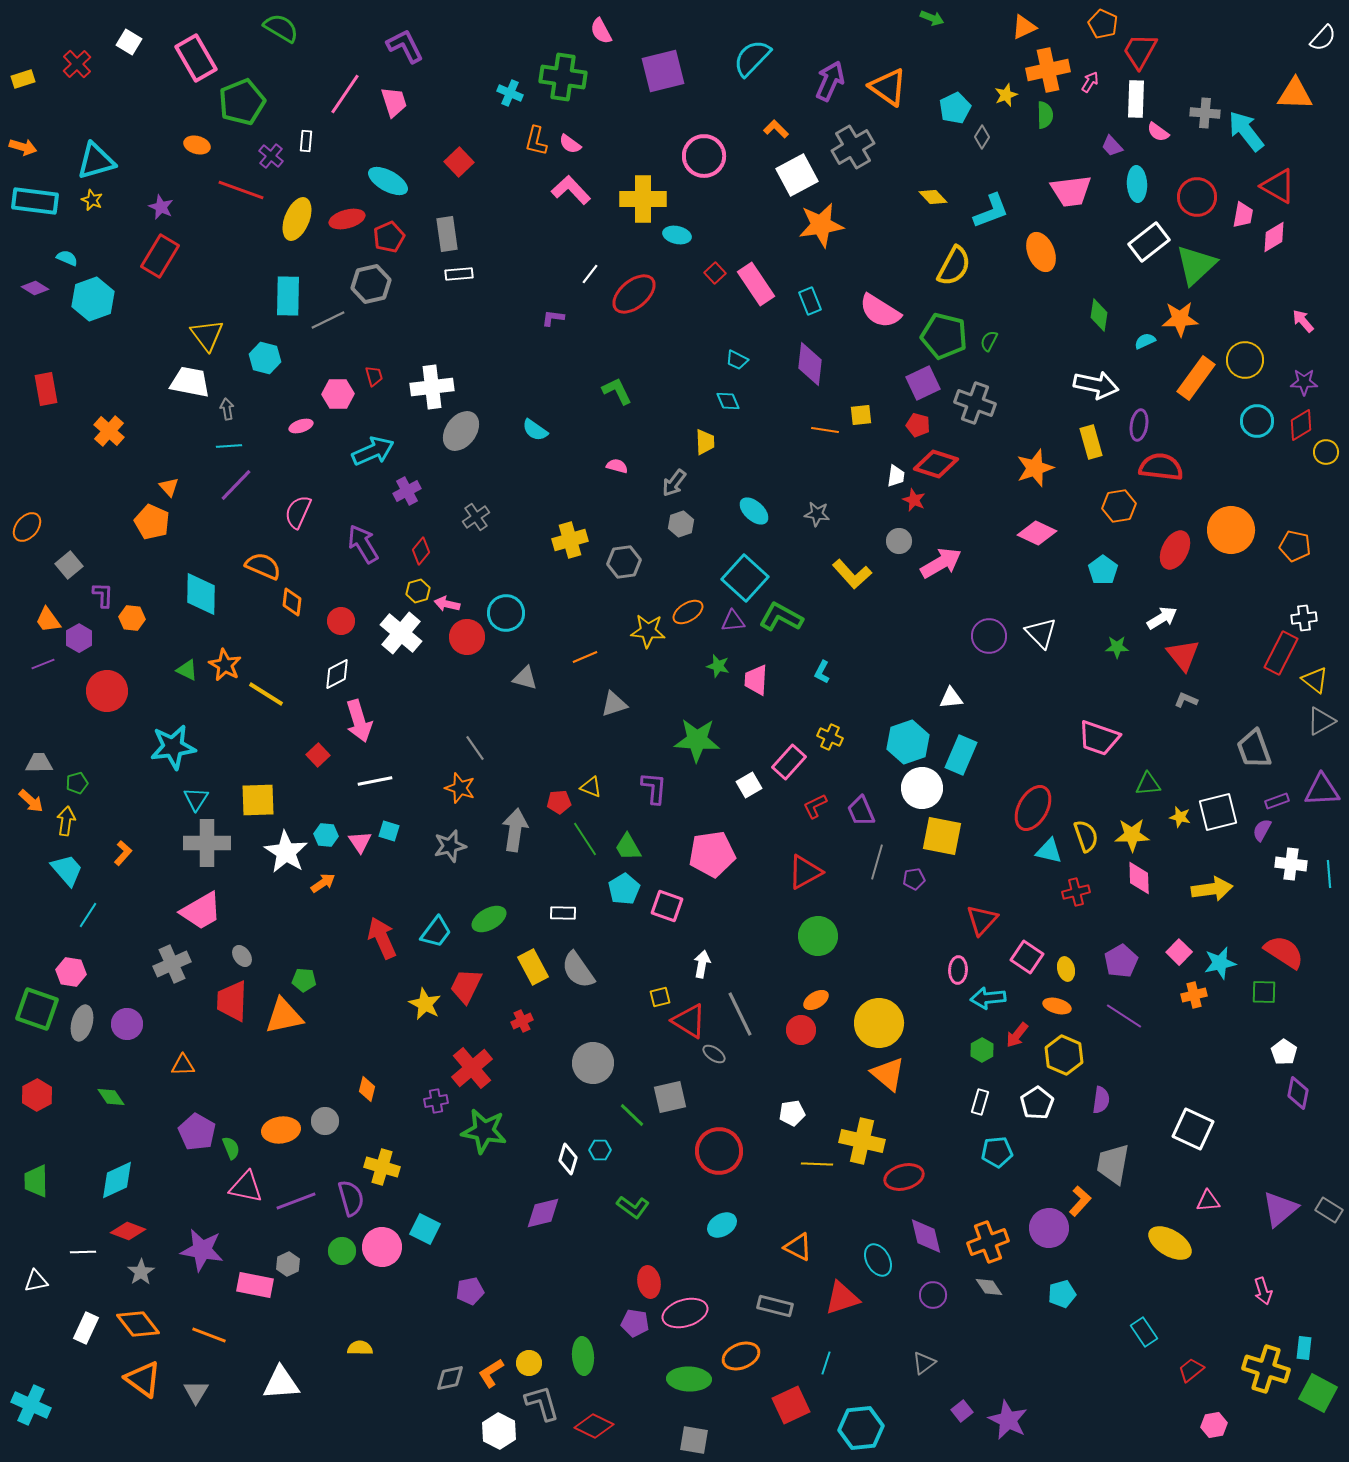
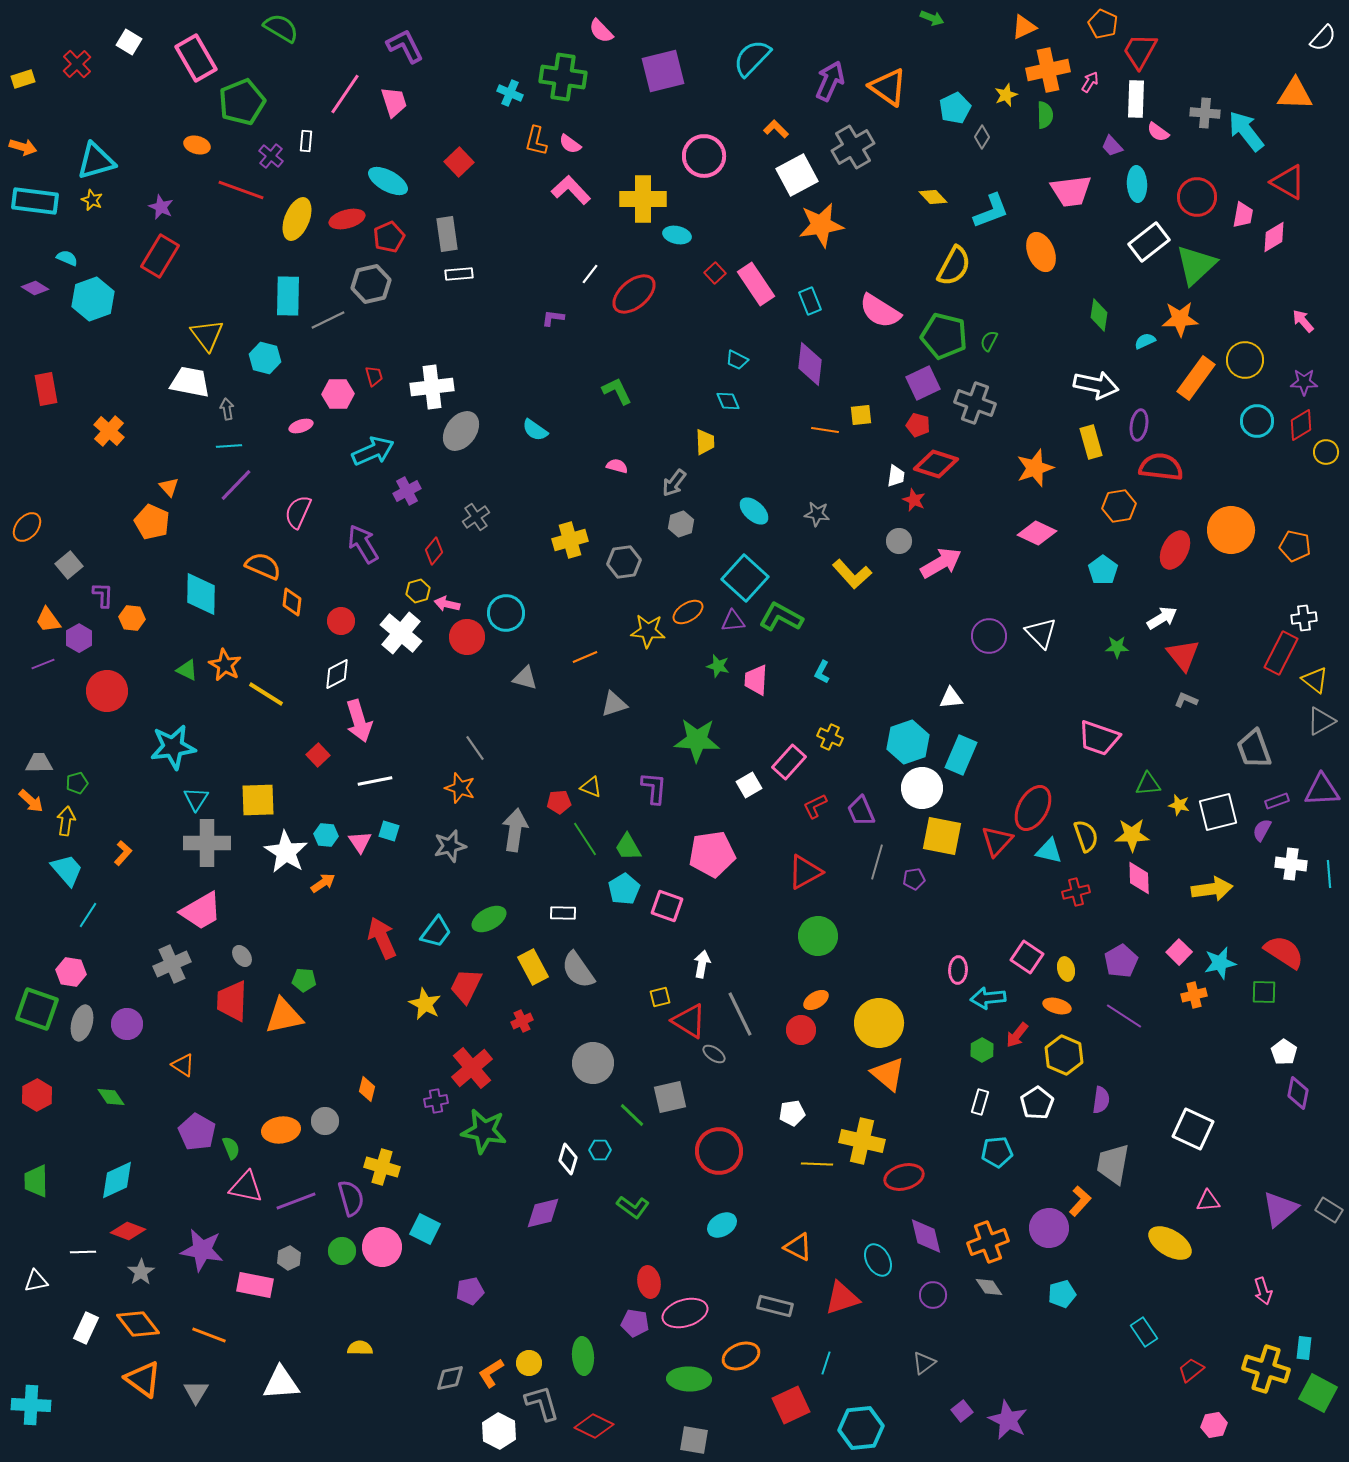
pink semicircle at (601, 31): rotated 16 degrees counterclockwise
red triangle at (1278, 186): moved 10 px right, 4 px up
red diamond at (421, 551): moved 13 px right
yellow star at (1180, 817): moved 1 px left, 12 px up
red triangle at (982, 920): moved 15 px right, 79 px up
orange triangle at (183, 1065): rotated 35 degrees clockwise
gray hexagon at (288, 1264): moved 1 px right, 6 px up
cyan cross at (31, 1405): rotated 21 degrees counterclockwise
